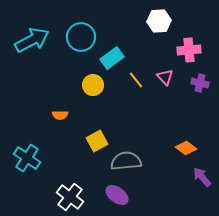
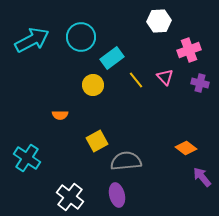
pink cross: rotated 15 degrees counterclockwise
purple ellipse: rotated 40 degrees clockwise
